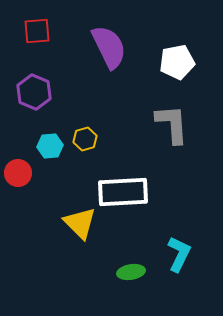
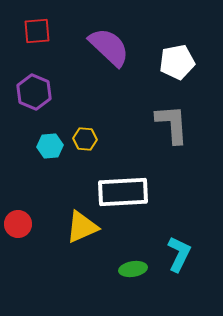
purple semicircle: rotated 21 degrees counterclockwise
yellow hexagon: rotated 20 degrees clockwise
red circle: moved 51 px down
yellow triangle: moved 2 px right, 4 px down; rotated 51 degrees clockwise
green ellipse: moved 2 px right, 3 px up
